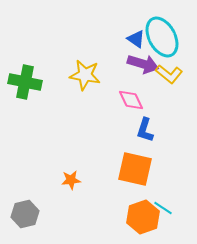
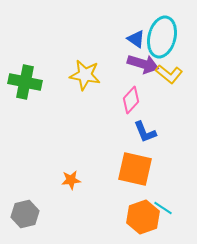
cyan ellipse: rotated 42 degrees clockwise
pink diamond: rotated 68 degrees clockwise
blue L-shape: moved 2 px down; rotated 40 degrees counterclockwise
